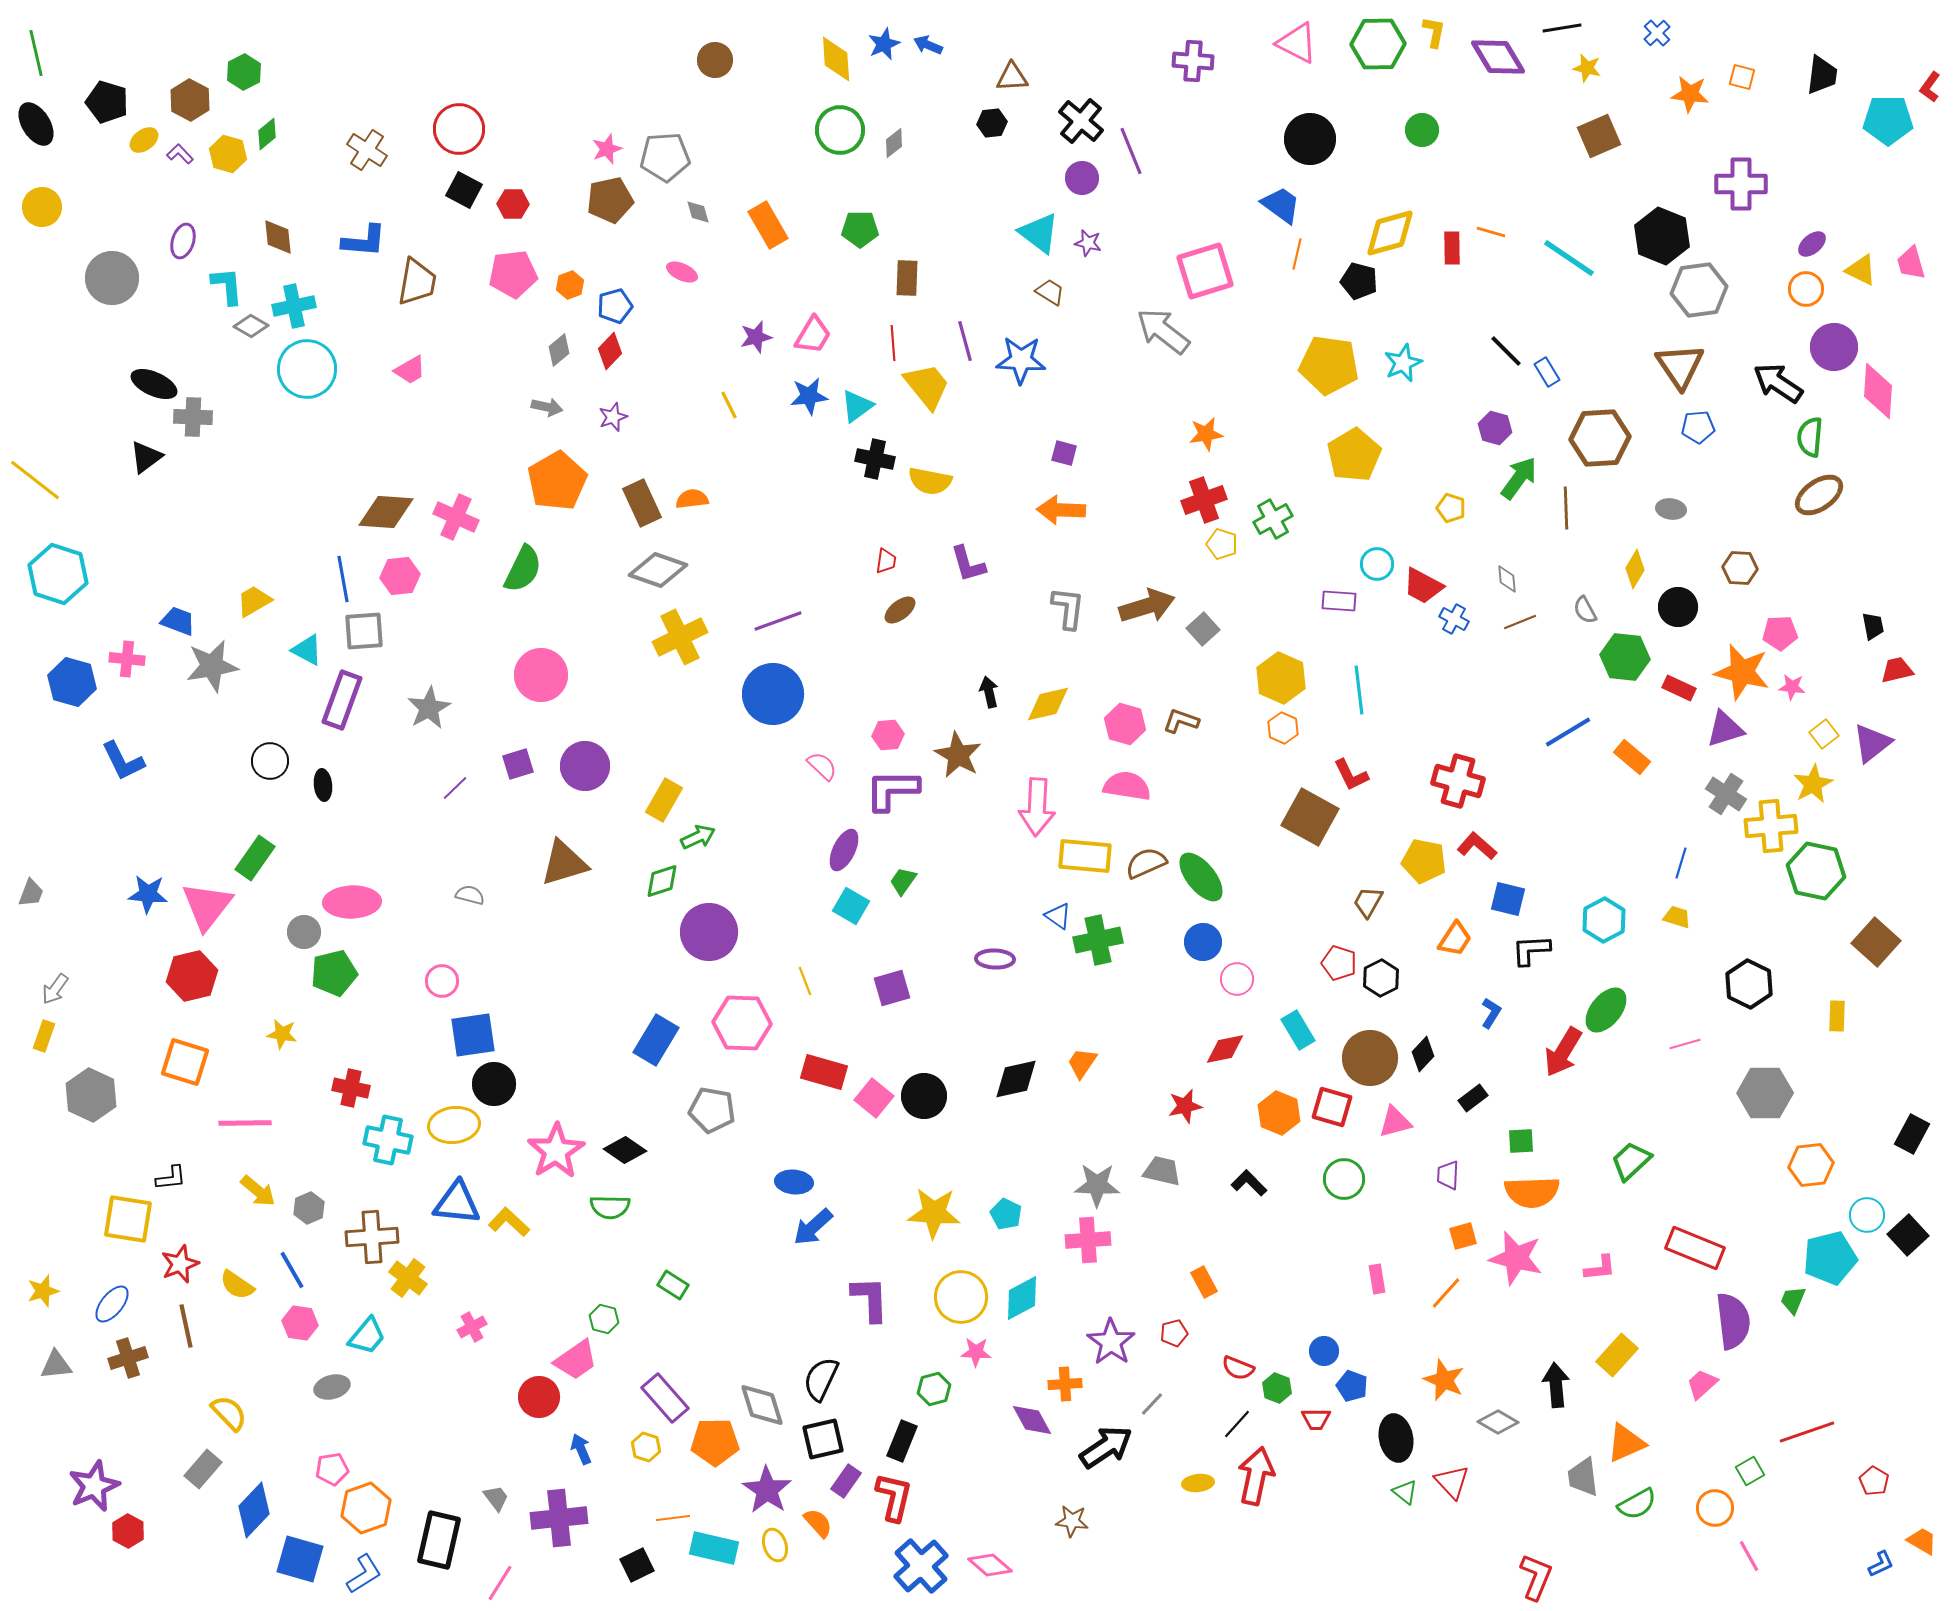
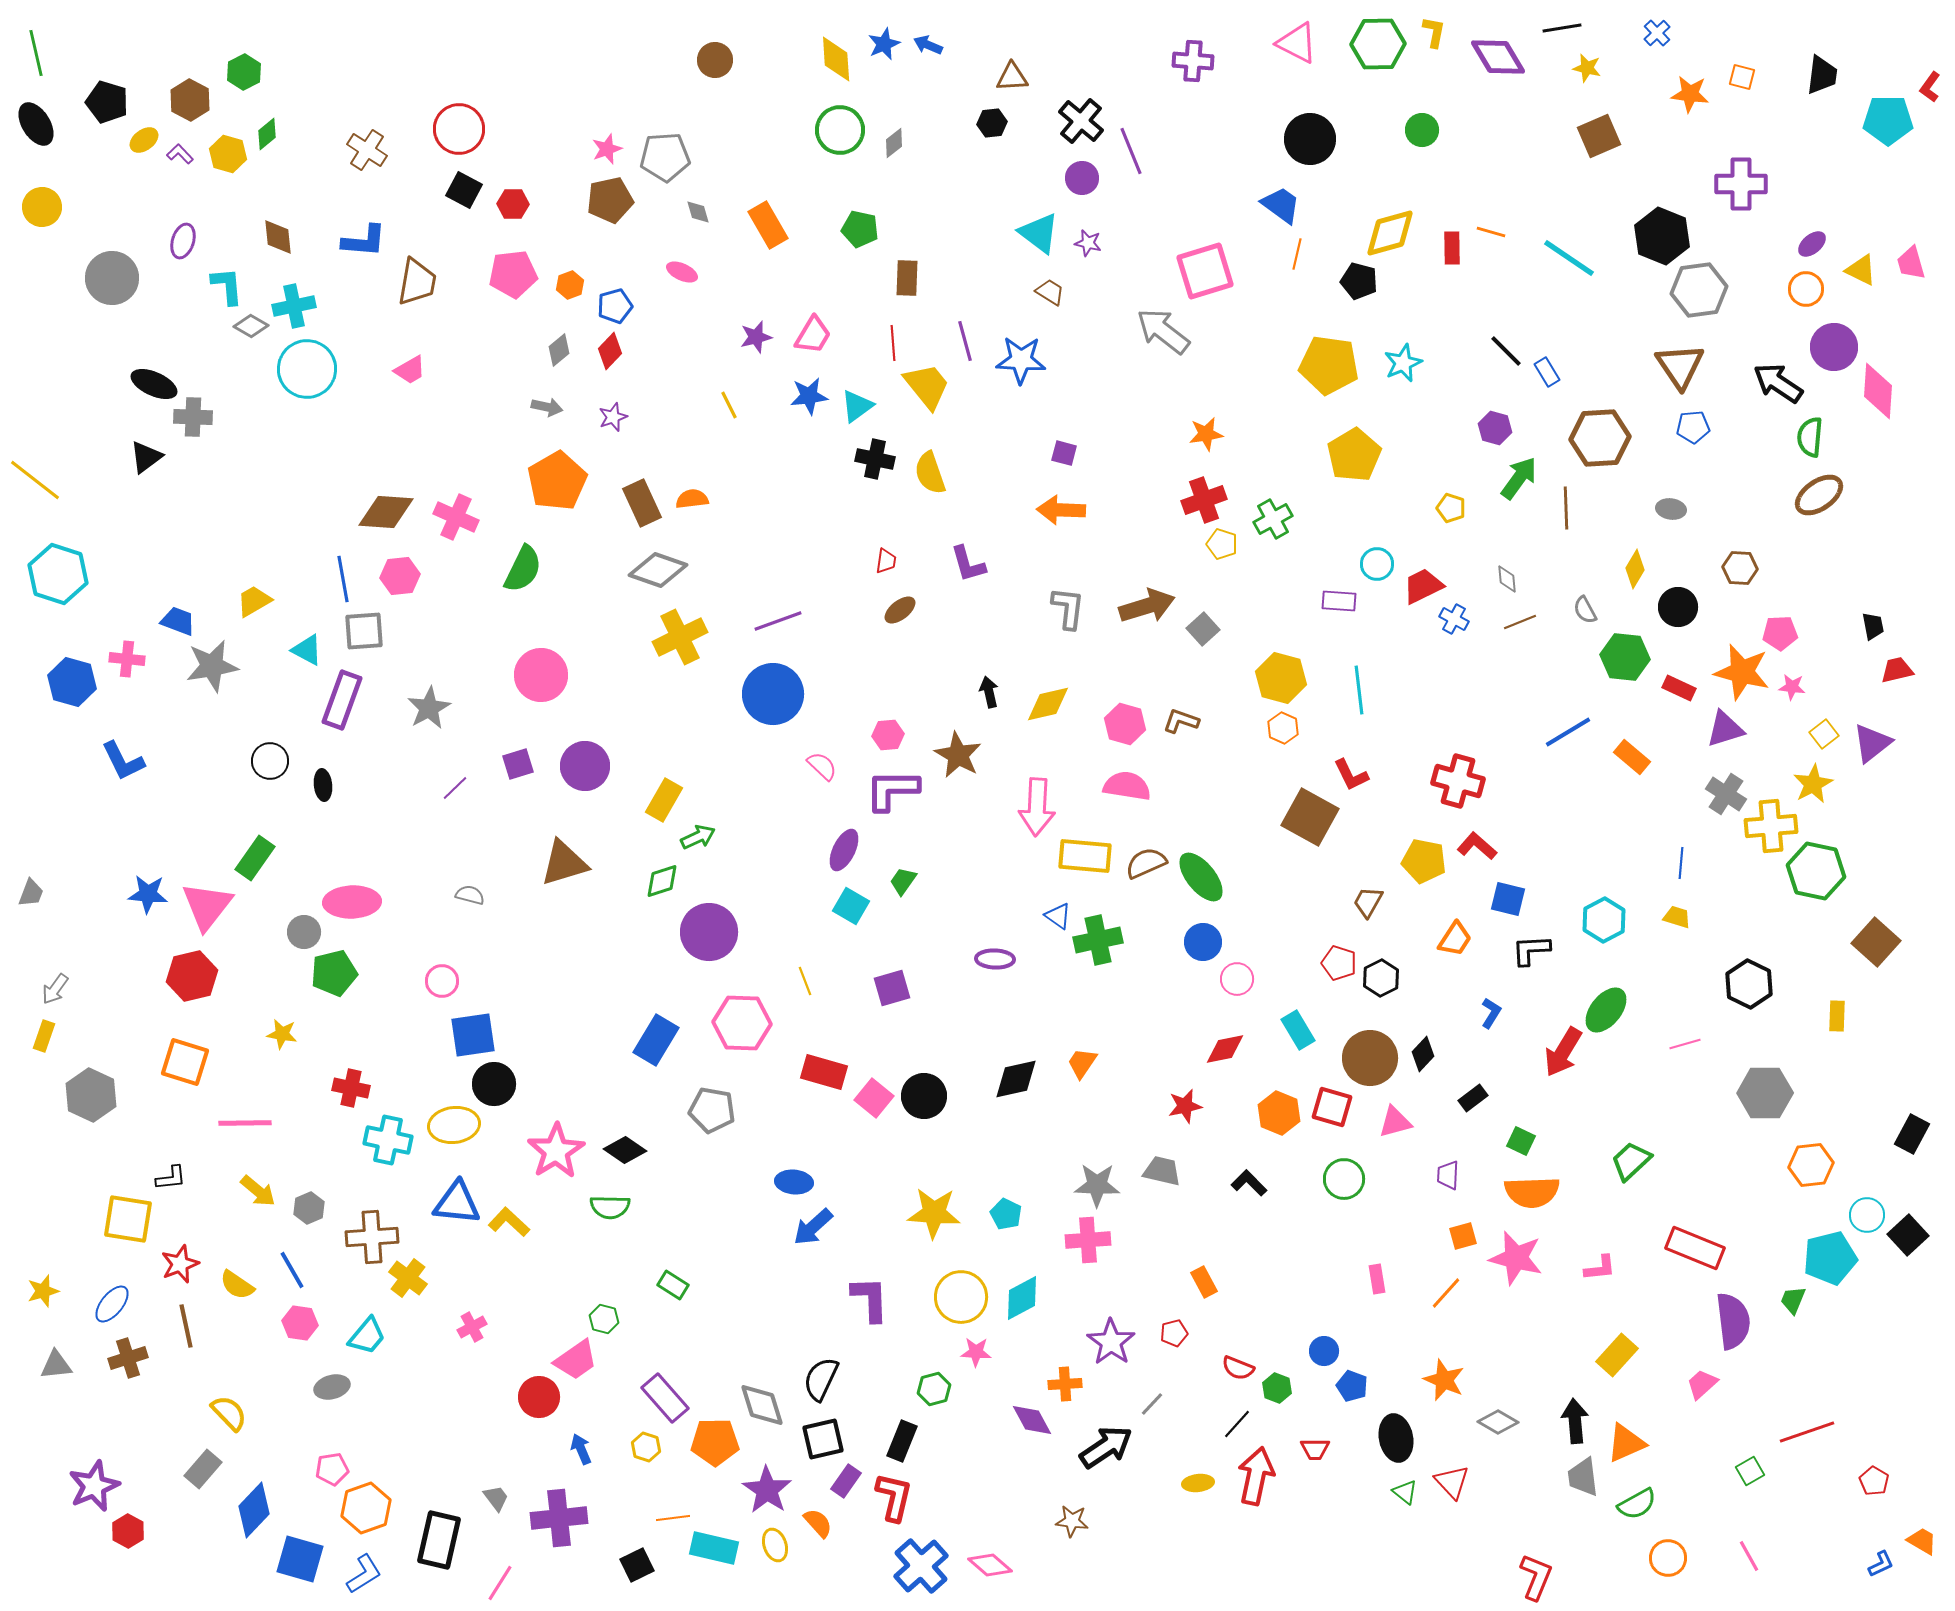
green pentagon at (860, 229): rotated 12 degrees clockwise
blue pentagon at (1698, 427): moved 5 px left
yellow semicircle at (930, 481): moved 8 px up; rotated 60 degrees clockwise
red trapezoid at (1423, 586): rotated 126 degrees clockwise
yellow hexagon at (1281, 678): rotated 9 degrees counterclockwise
blue line at (1681, 863): rotated 12 degrees counterclockwise
green square at (1521, 1141): rotated 28 degrees clockwise
black arrow at (1556, 1385): moved 19 px right, 36 px down
red trapezoid at (1316, 1419): moved 1 px left, 30 px down
orange circle at (1715, 1508): moved 47 px left, 50 px down
